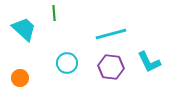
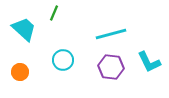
green line: rotated 28 degrees clockwise
cyan circle: moved 4 px left, 3 px up
orange circle: moved 6 px up
